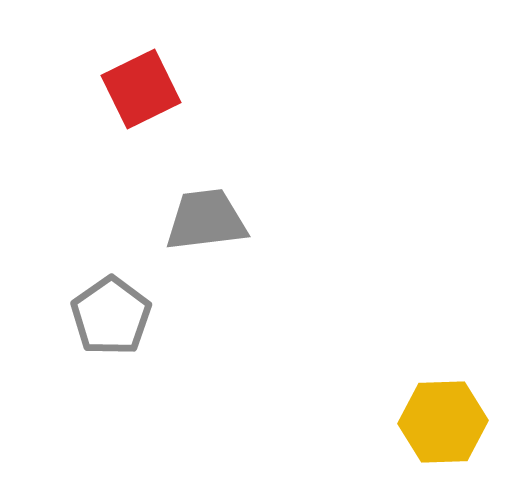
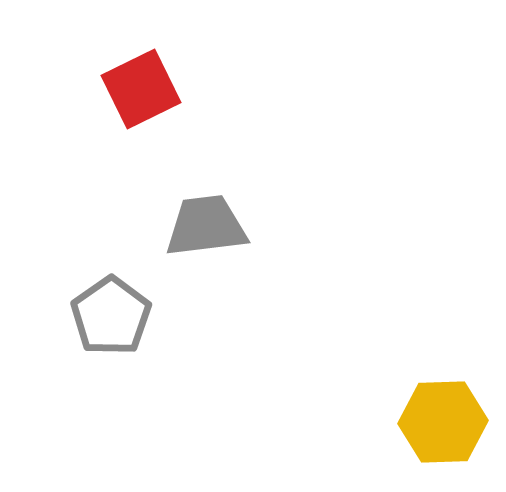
gray trapezoid: moved 6 px down
